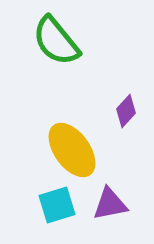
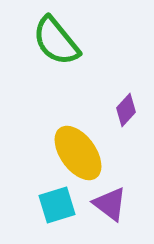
purple diamond: moved 1 px up
yellow ellipse: moved 6 px right, 3 px down
purple triangle: rotated 48 degrees clockwise
